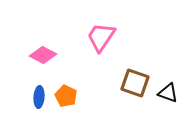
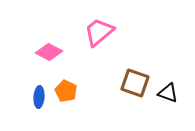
pink trapezoid: moved 2 px left, 5 px up; rotated 16 degrees clockwise
pink diamond: moved 6 px right, 3 px up
orange pentagon: moved 5 px up
